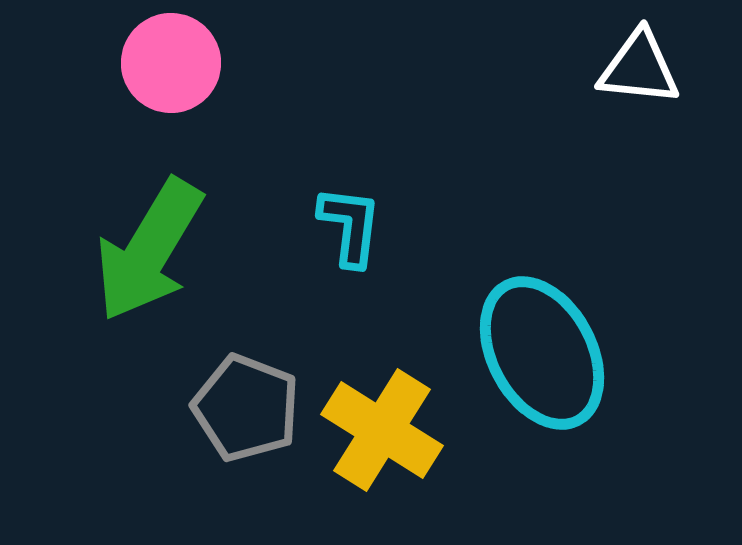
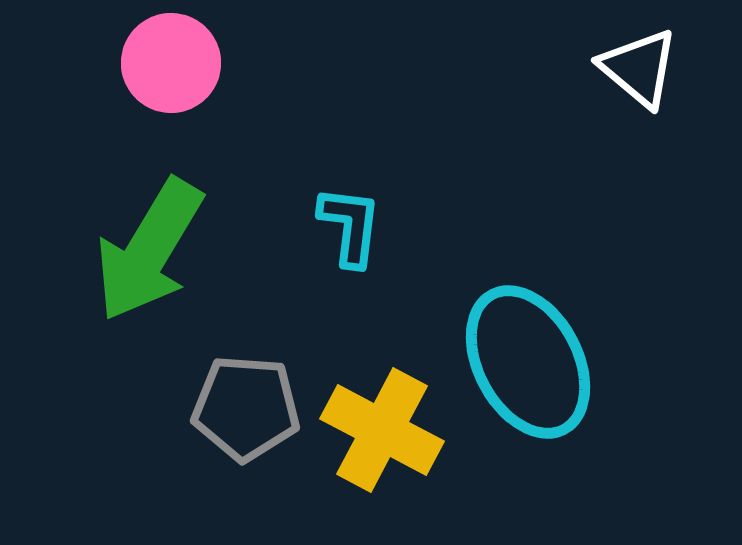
white triangle: rotated 34 degrees clockwise
cyan ellipse: moved 14 px left, 9 px down
gray pentagon: rotated 17 degrees counterclockwise
yellow cross: rotated 4 degrees counterclockwise
